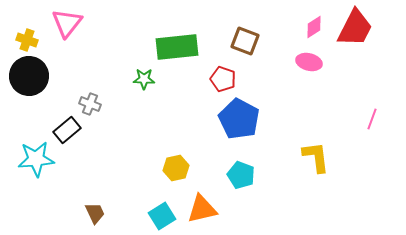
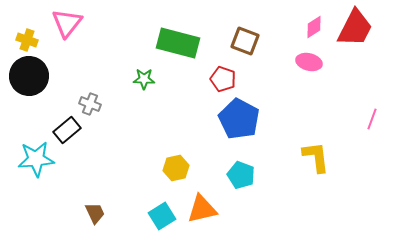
green rectangle: moved 1 px right, 4 px up; rotated 21 degrees clockwise
